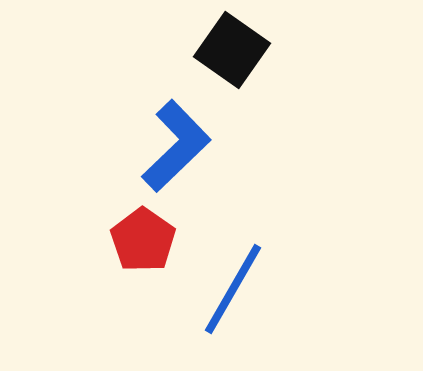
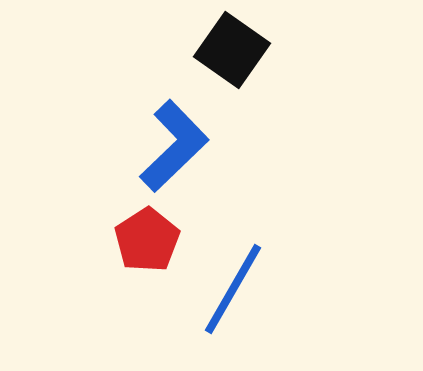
blue L-shape: moved 2 px left
red pentagon: moved 4 px right; rotated 4 degrees clockwise
